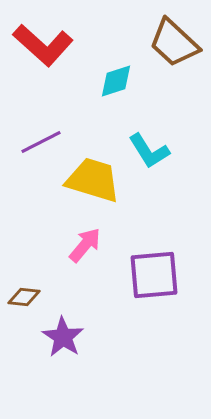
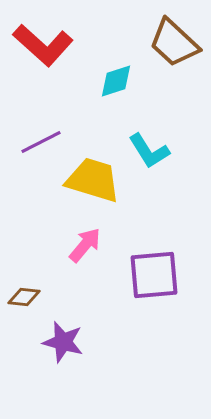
purple star: moved 5 px down; rotated 18 degrees counterclockwise
